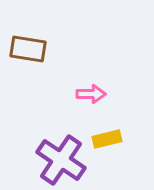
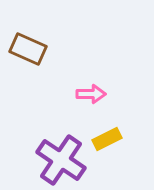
brown rectangle: rotated 15 degrees clockwise
yellow rectangle: rotated 12 degrees counterclockwise
